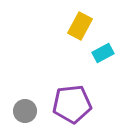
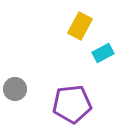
gray circle: moved 10 px left, 22 px up
